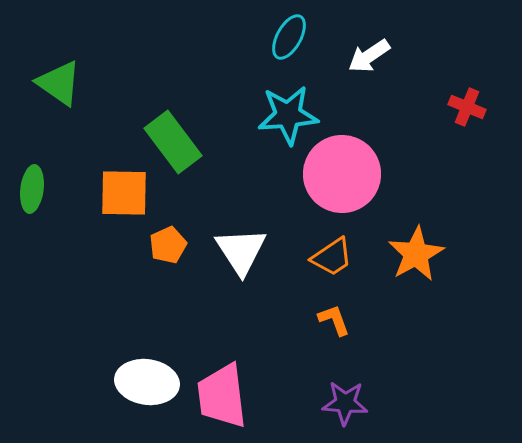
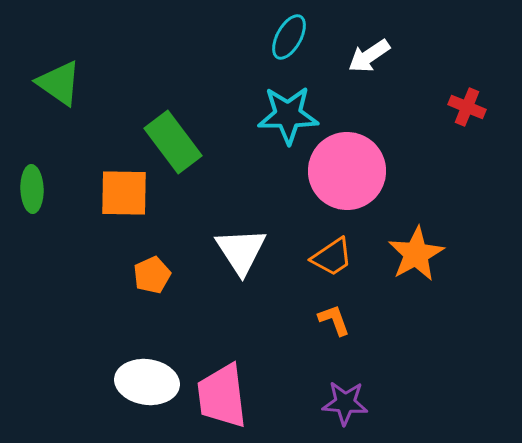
cyan star: rotated 4 degrees clockwise
pink circle: moved 5 px right, 3 px up
green ellipse: rotated 9 degrees counterclockwise
orange pentagon: moved 16 px left, 30 px down
